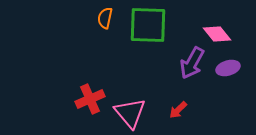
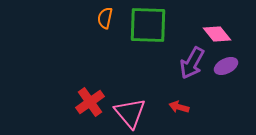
purple ellipse: moved 2 px left, 2 px up; rotated 10 degrees counterclockwise
red cross: moved 3 px down; rotated 12 degrees counterclockwise
red arrow: moved 1 px right, 3 px up; rotated 60 degrees clockwise
